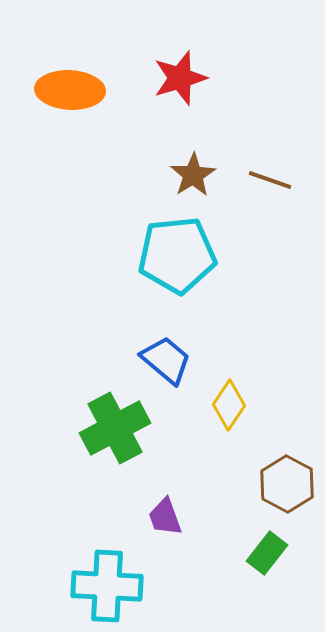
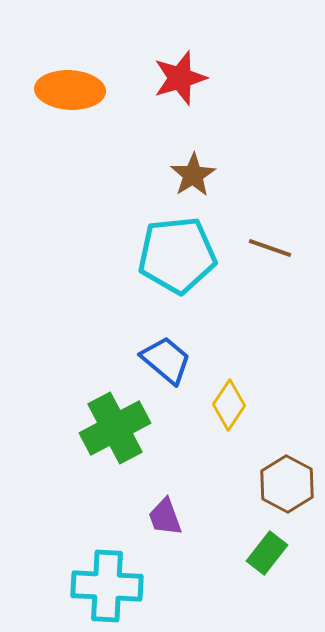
brown line: moved 68 px down
